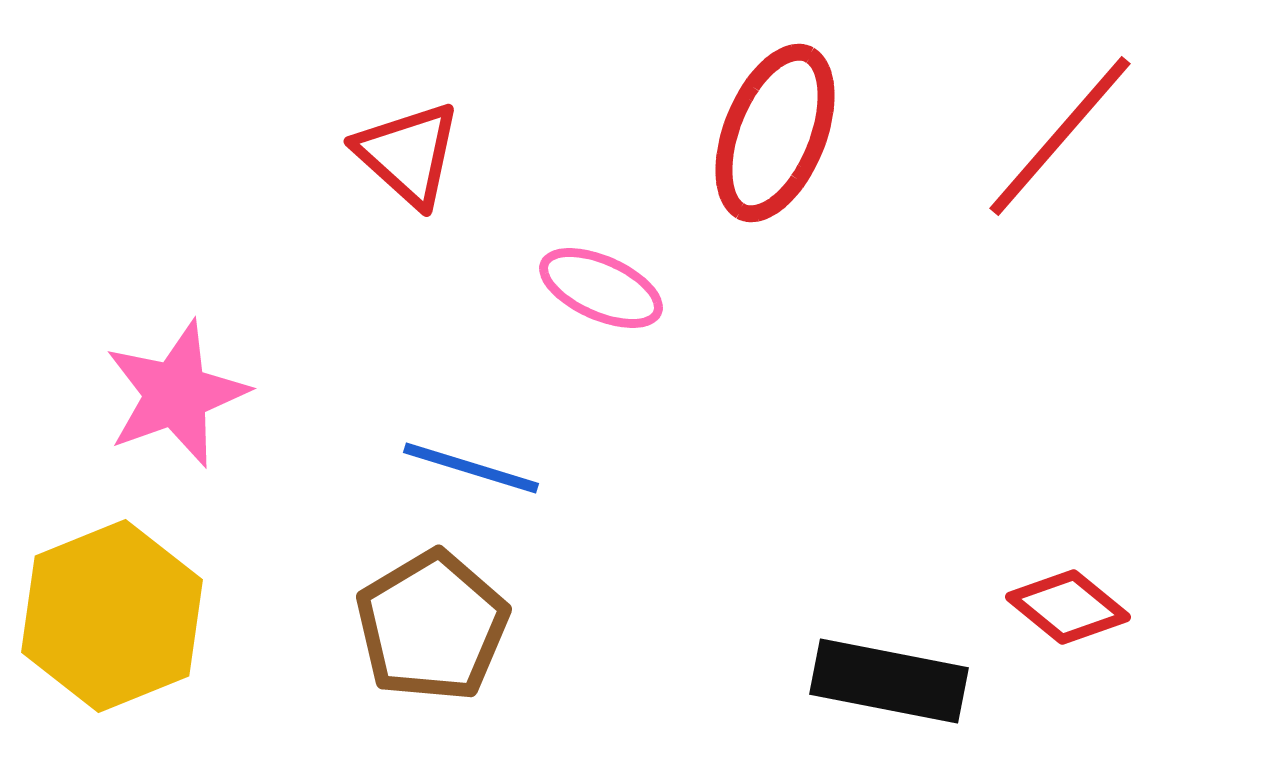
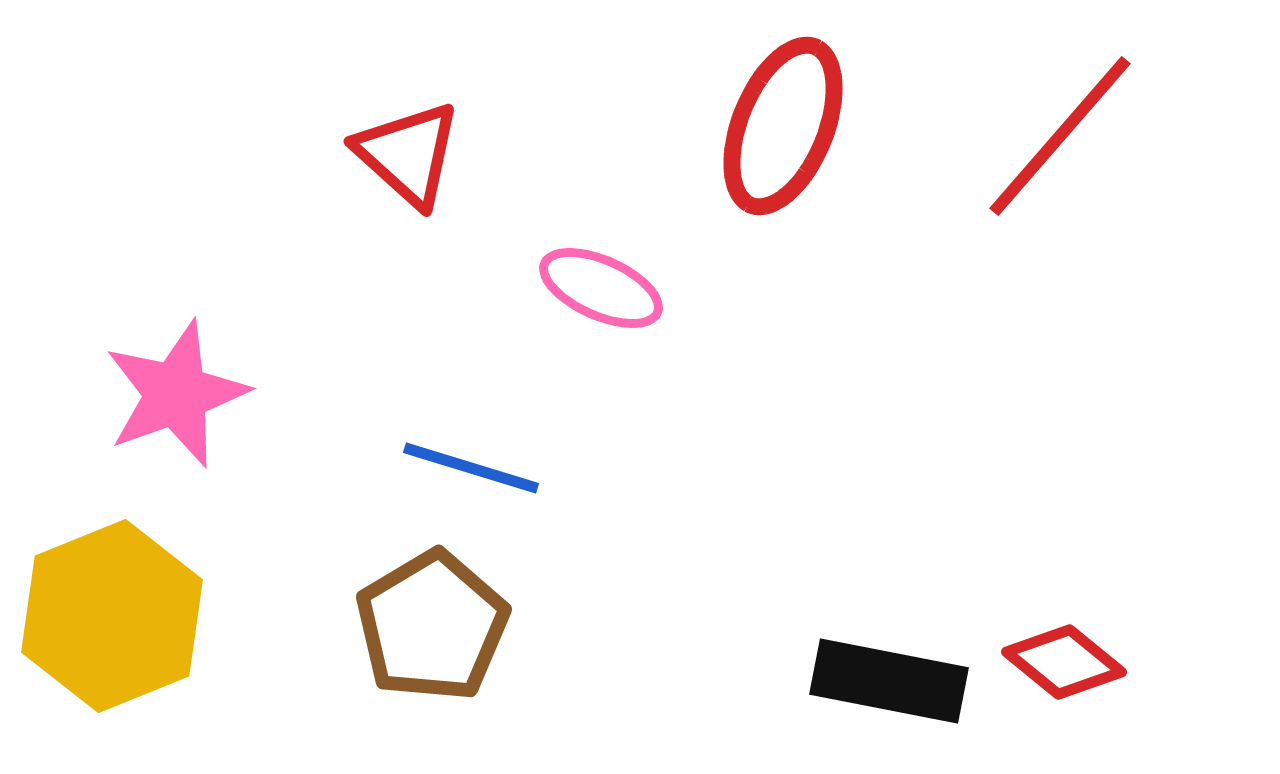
red ellipse: moved 8 px right, 7 px up
red diamond: moved 4 px left, 55 px down
